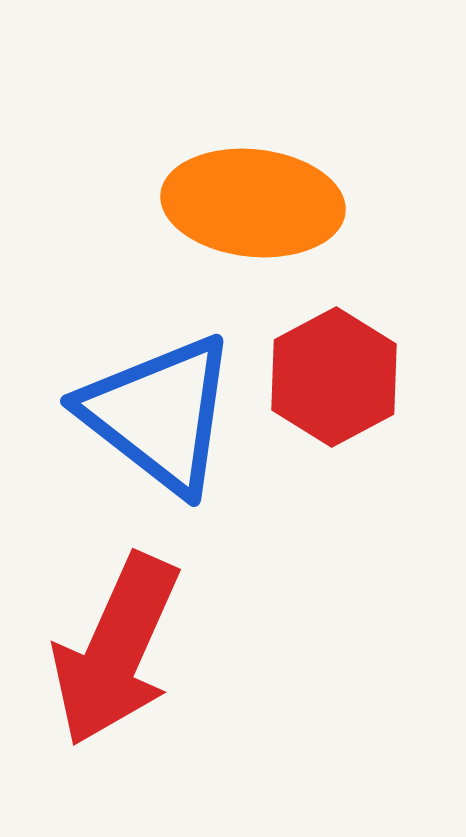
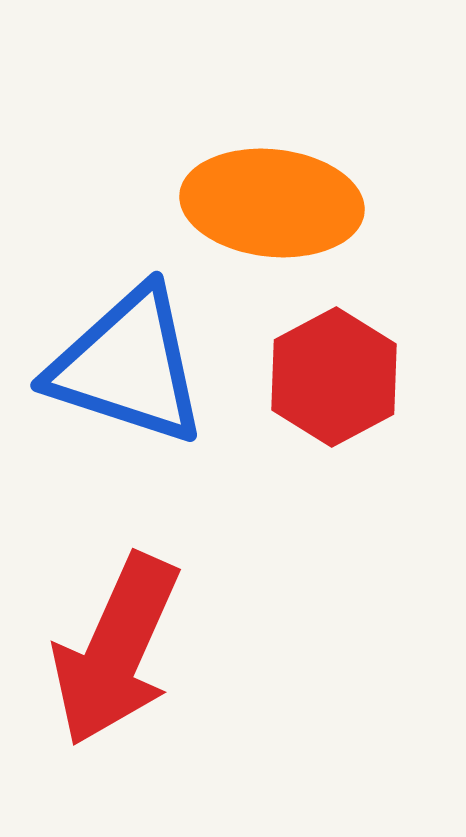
orange ellipse: moved 19 px right
blue triangle: moved 31 px left, 48 px up; rotated 20 degrees counterclockwise
